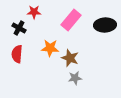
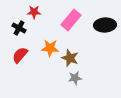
red semicircle: moved 3 px right, 1 px down; rotated 36 degrees clockwise
